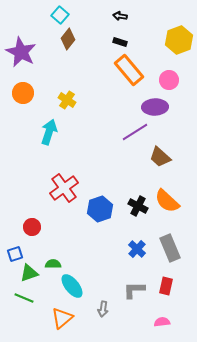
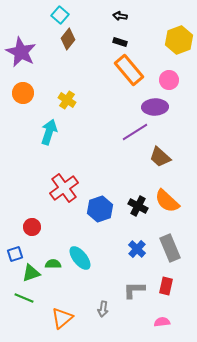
green triangle: moved 2 px right
cyan ellipse: moved 8 px right, 28 px up
